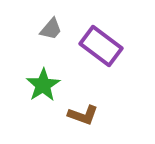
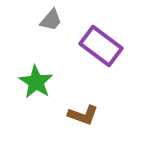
gray trapezoid: moved 9 px up
green star: moved 7 px left, 3 px up; rotated 8 degrees counterclockwise
